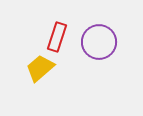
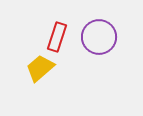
purple circle: moved 5 px up
